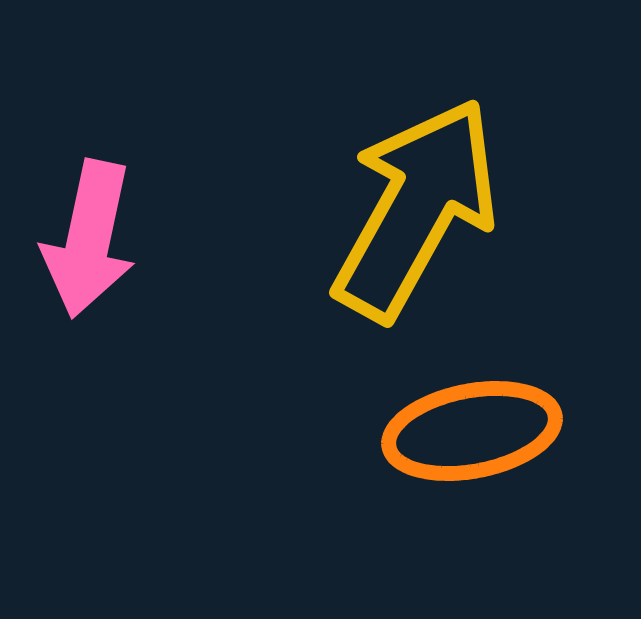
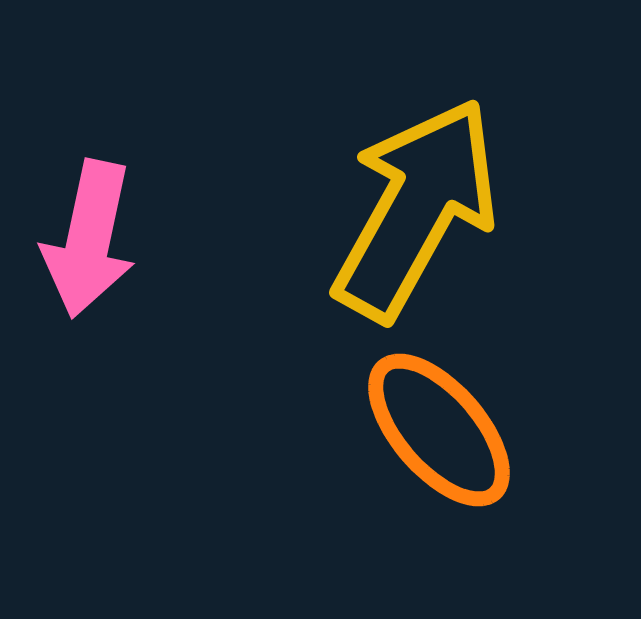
orange ellipse: moved 33 px left, 1 px up; rotated 60 degrees clockwise
